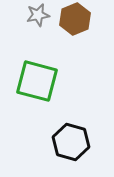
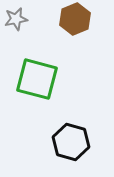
gray star: moved 22 px left, 4 px down
green square: moved 2 px up
